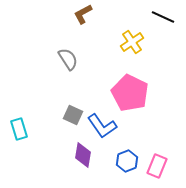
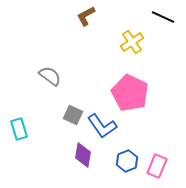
brown L-shape: moved 3 px right, 2 px down
gray semicircle: moved 18 px left, 17 px down; rotated 20 degrees counterclockwise
